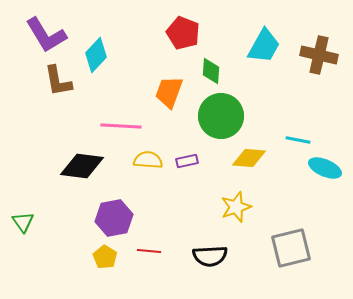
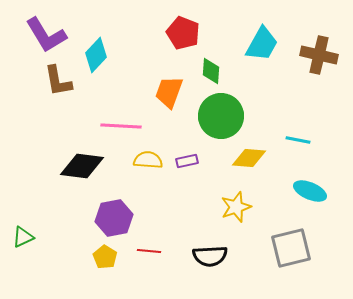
cyan trapezoid: moved 2 px left, 2 px up
cyan ellipse: moved 15 px left, 23 px down
green triangle: moved 15 px down; rotated 40 degrees clockwise
